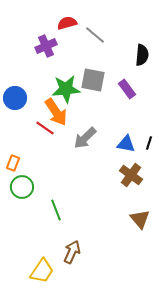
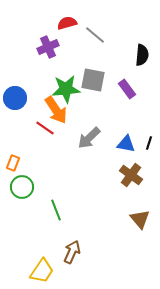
purple cross: moved 2 px right, 1 px down
orange arrow: moved 2 px up
gray arrow: moved 4 px right
